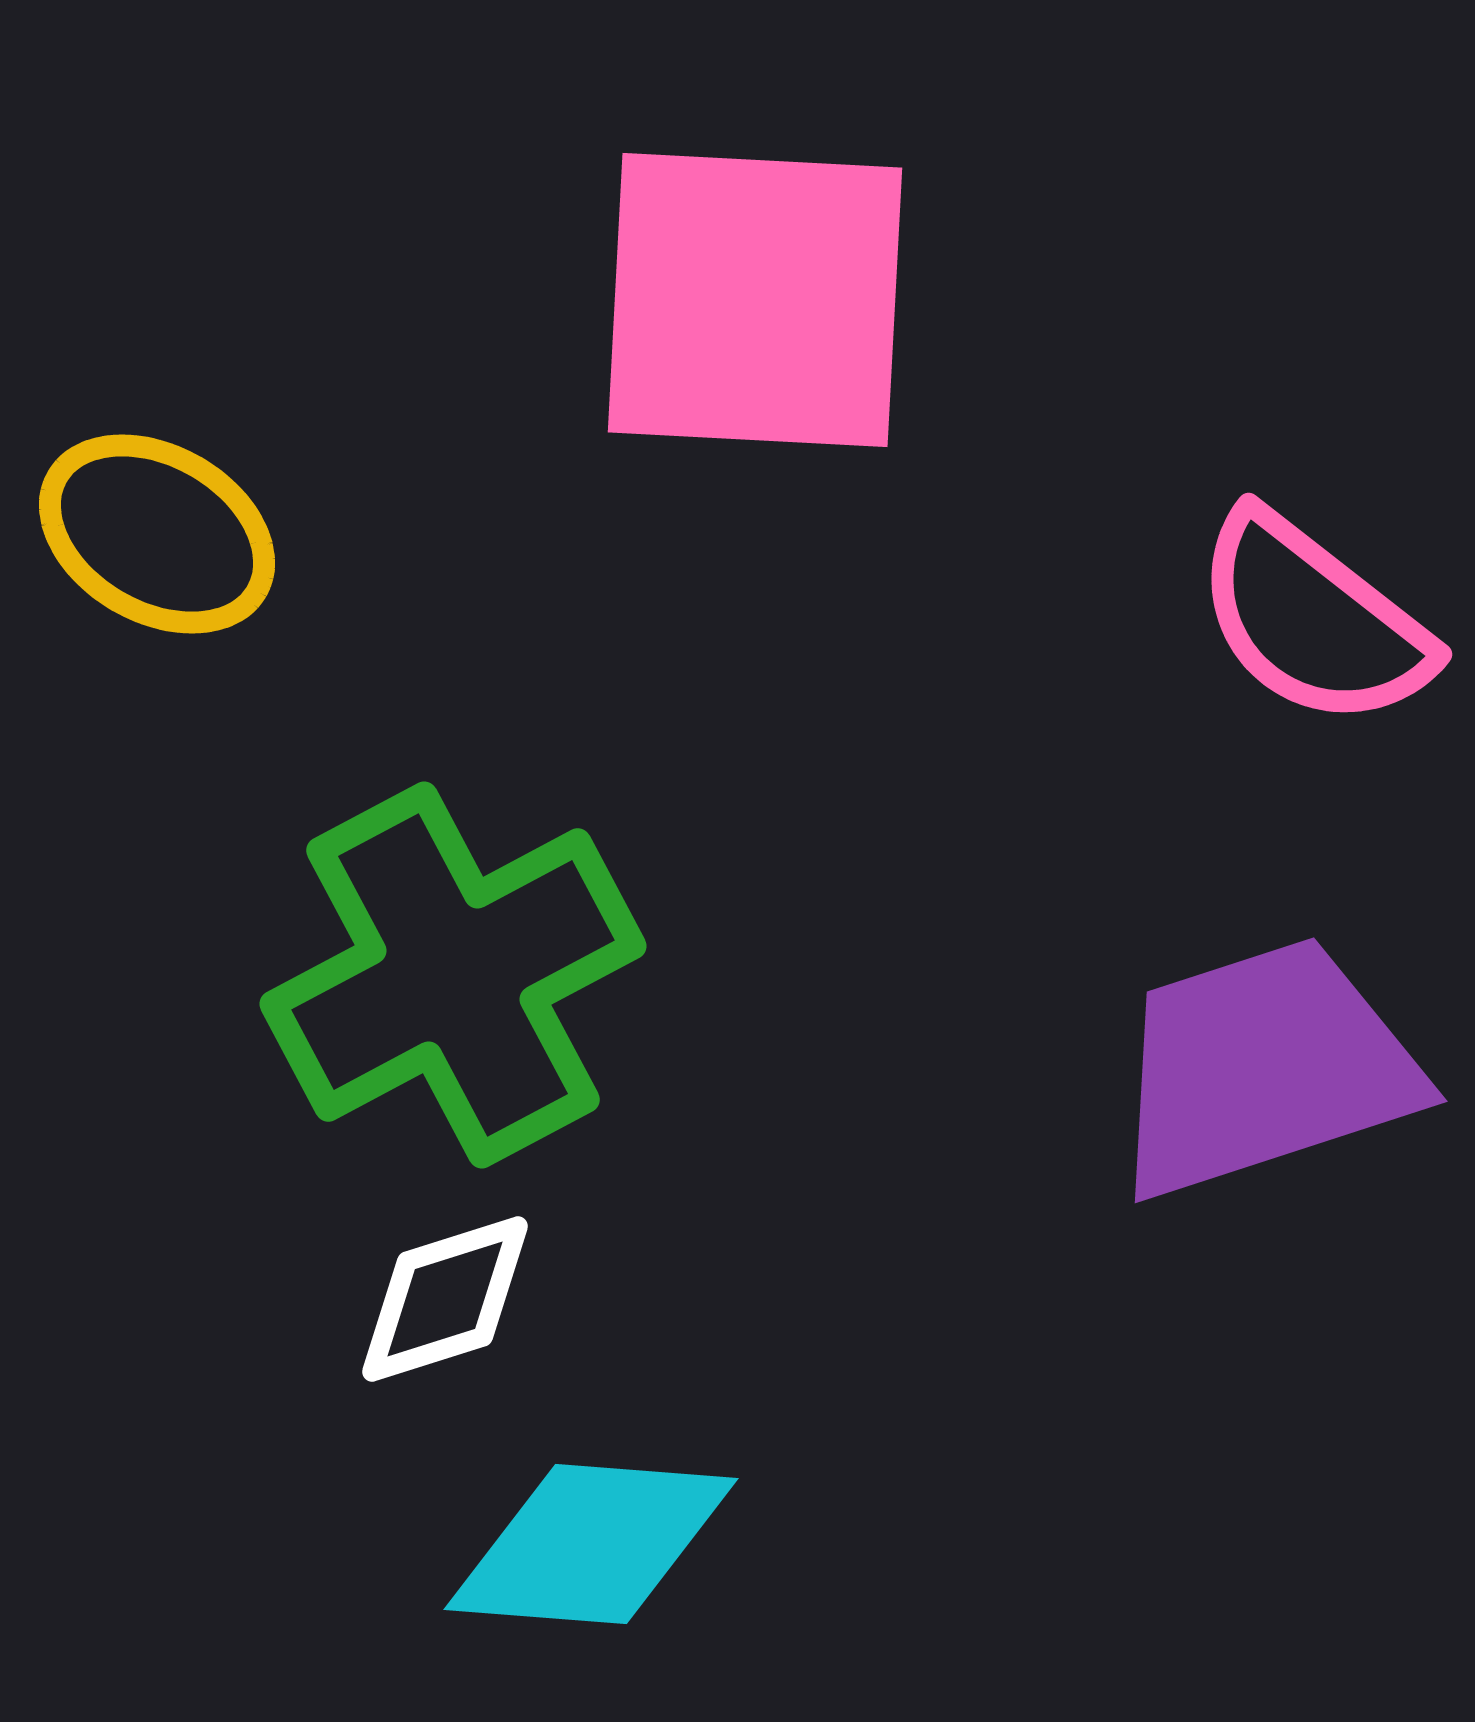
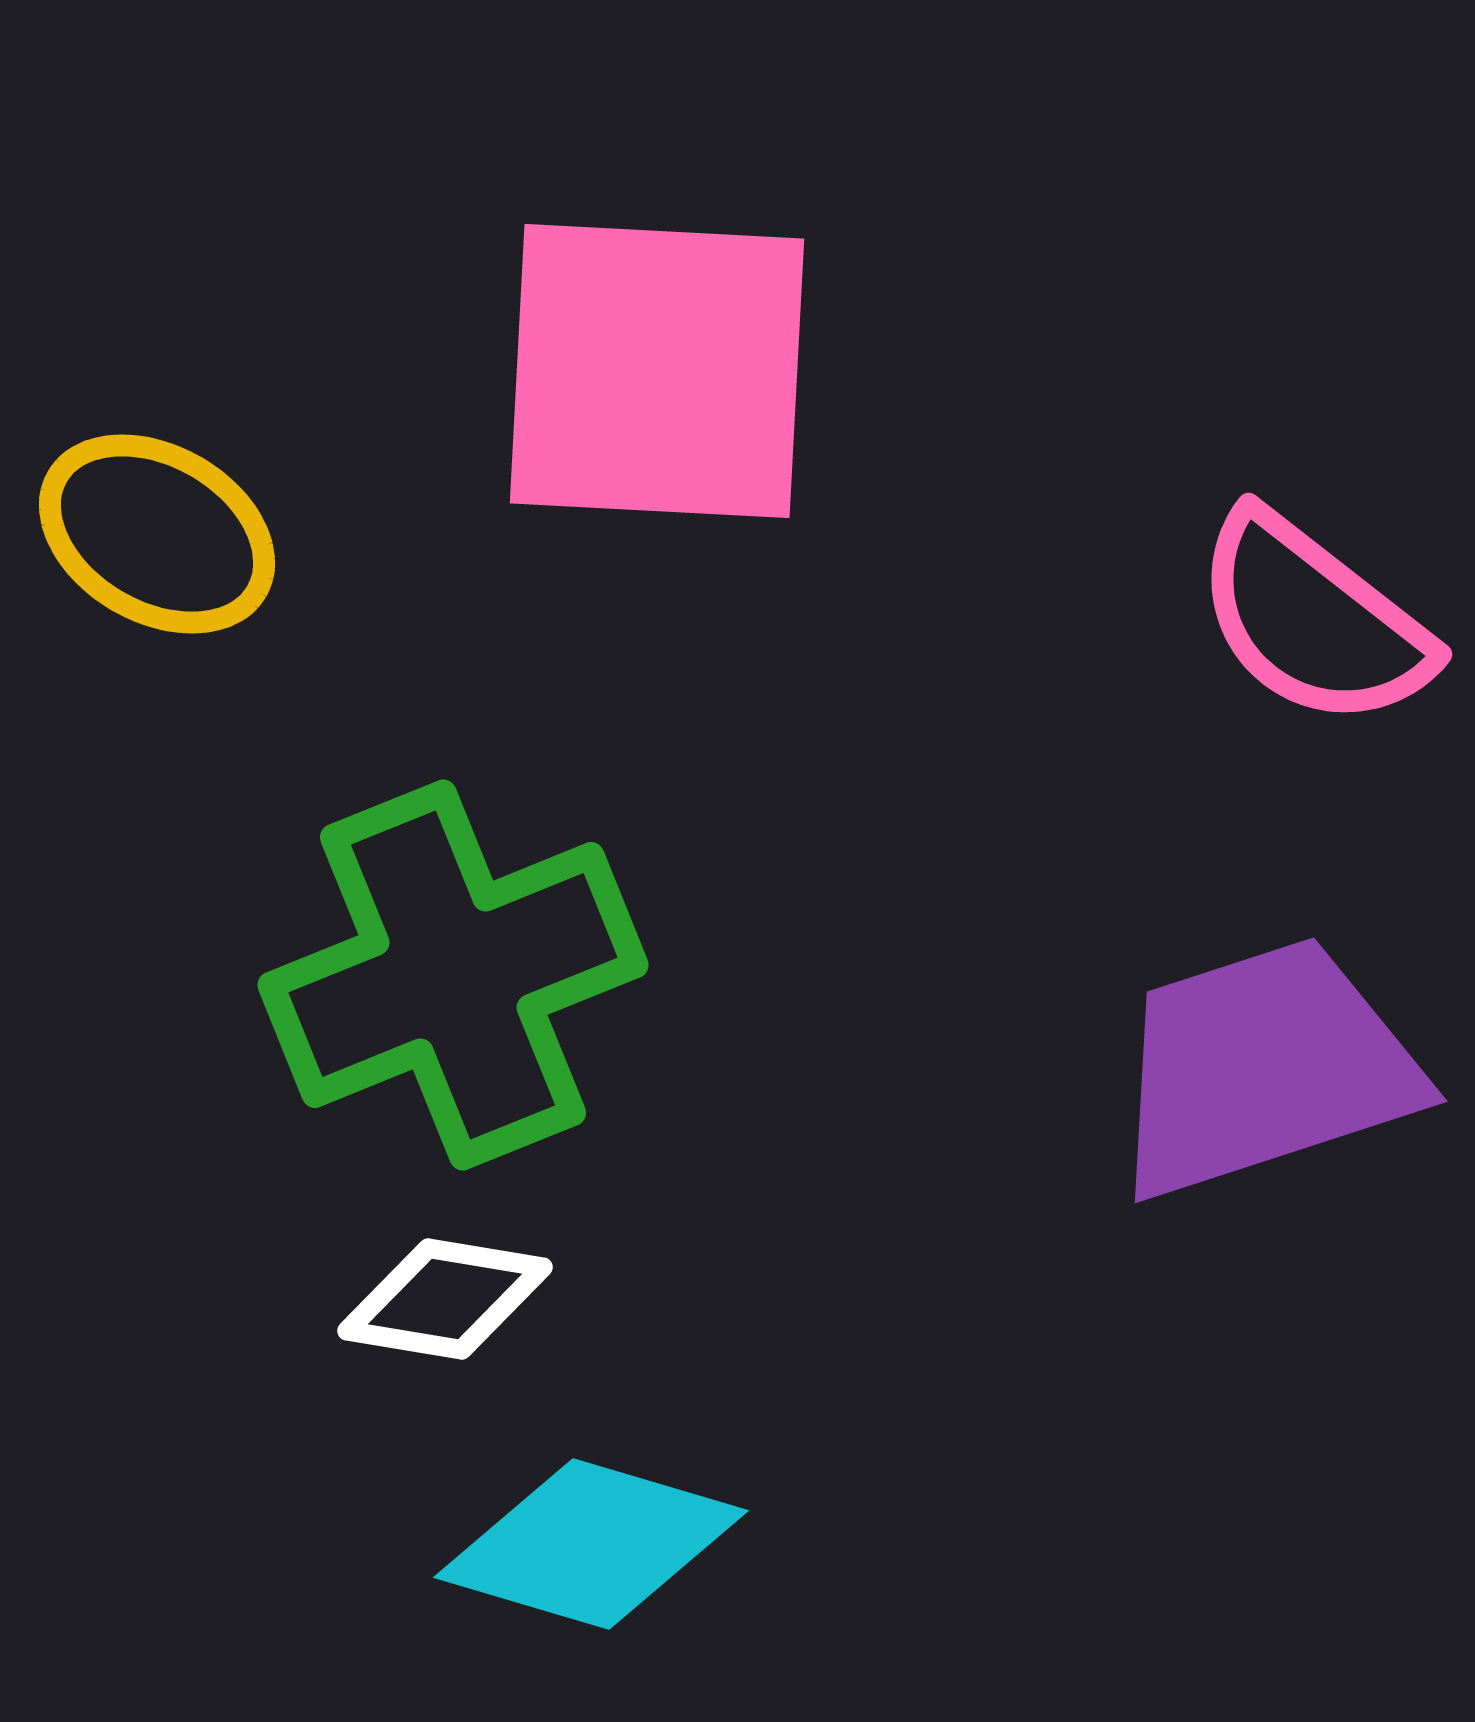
pink square: moved 98 px left, 71 px down
green cross: rotated 6 degrees clockwise
white diamond: rotated 27 degrees clockwise
cyan diamond: rotated 12 degrees clockwise
